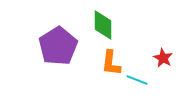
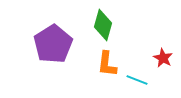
green diamond: rotated 16 degrees clockwise
purple pentagon: moved 5 px left, 2 px up
orange L-shape: moved 4 px left, 1 px down
